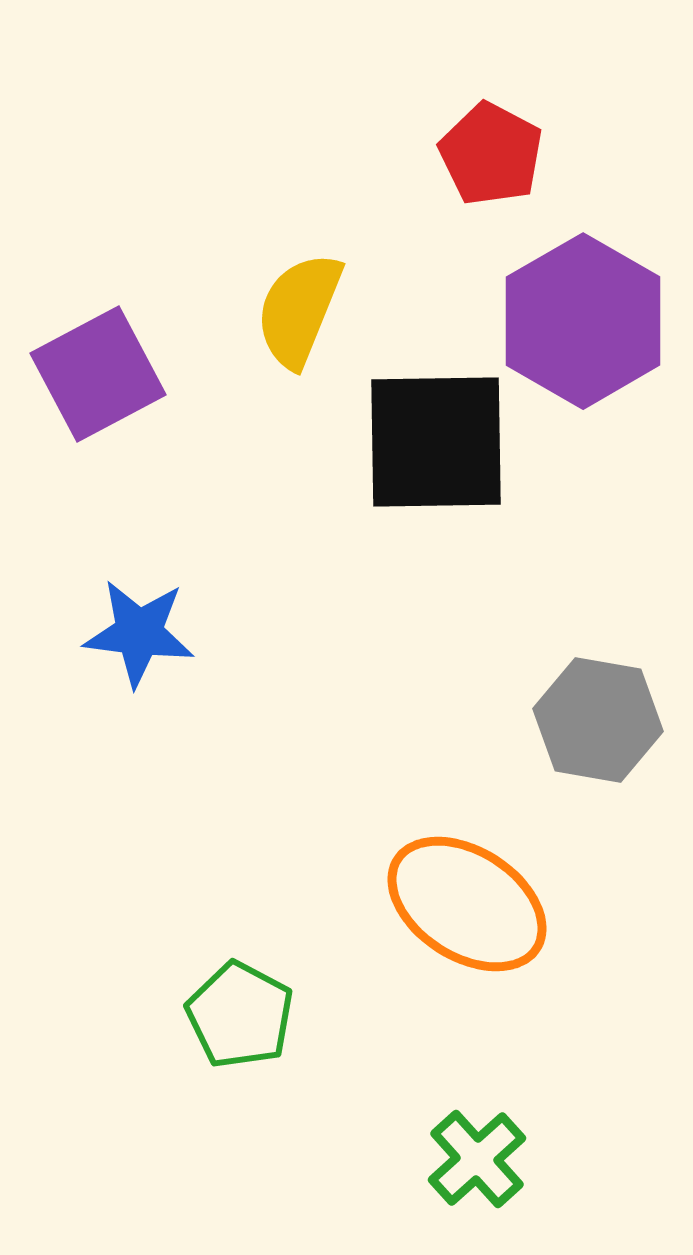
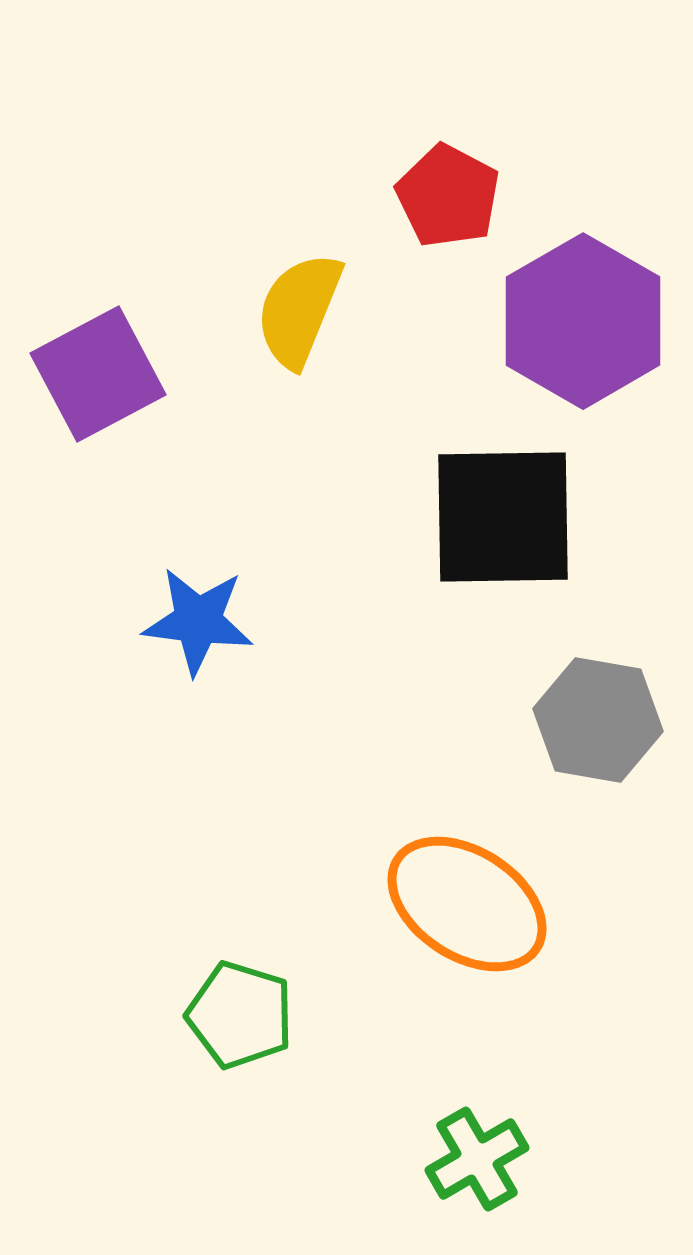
red pentagon: moved 43 px left, 42 px down
black square: moved 67 px right, 75 px down
blue star: moved 59 px right, 12 px up
green pentagon: rotated 11 degrees counterclockwise
green cross: rotated 12 degrees clockwise
